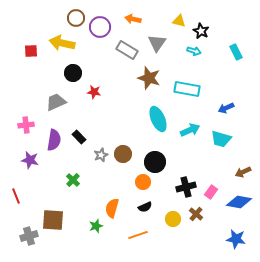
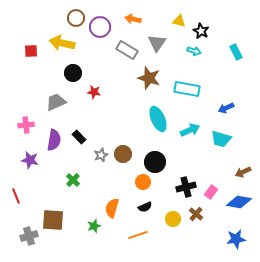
green star at (96, 226): moved 2 px left
blue star at (236, 239): rotated 18 degrees counterclockwise
